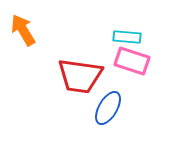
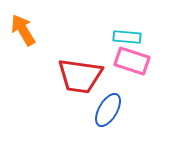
blue ellipse: moved 2 px down
